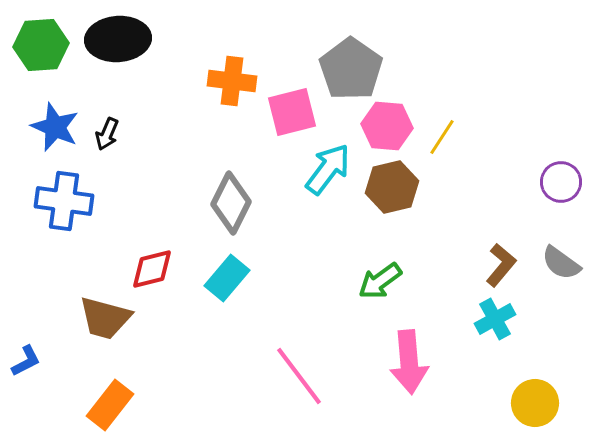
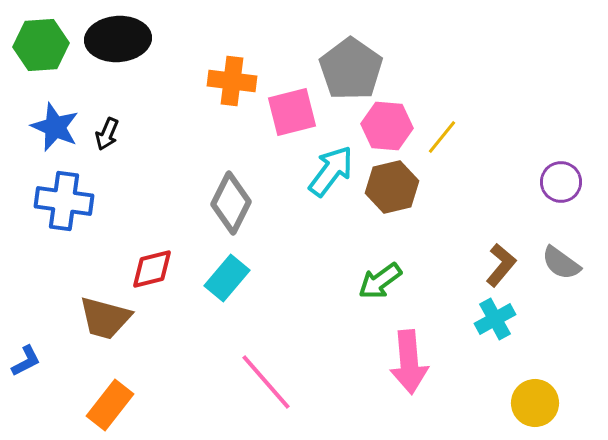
yellow line: rotated 6 degrees clockwise
cyan arrow: moved 3 px right, 2 px down
pink line: moved 33 px left, 6 px down; rotated 4 degrees counterclockwise
